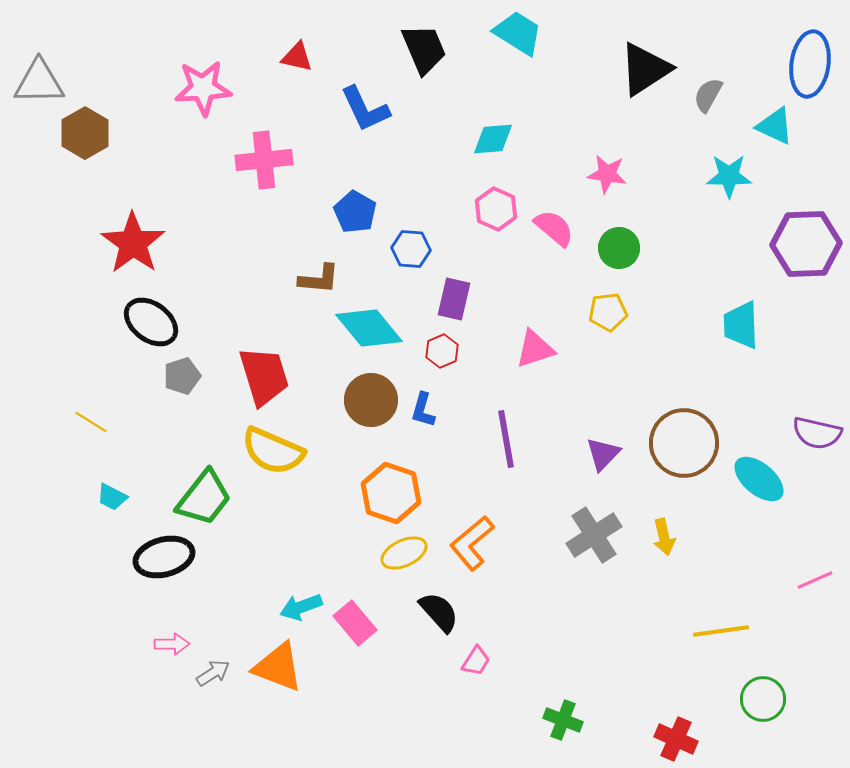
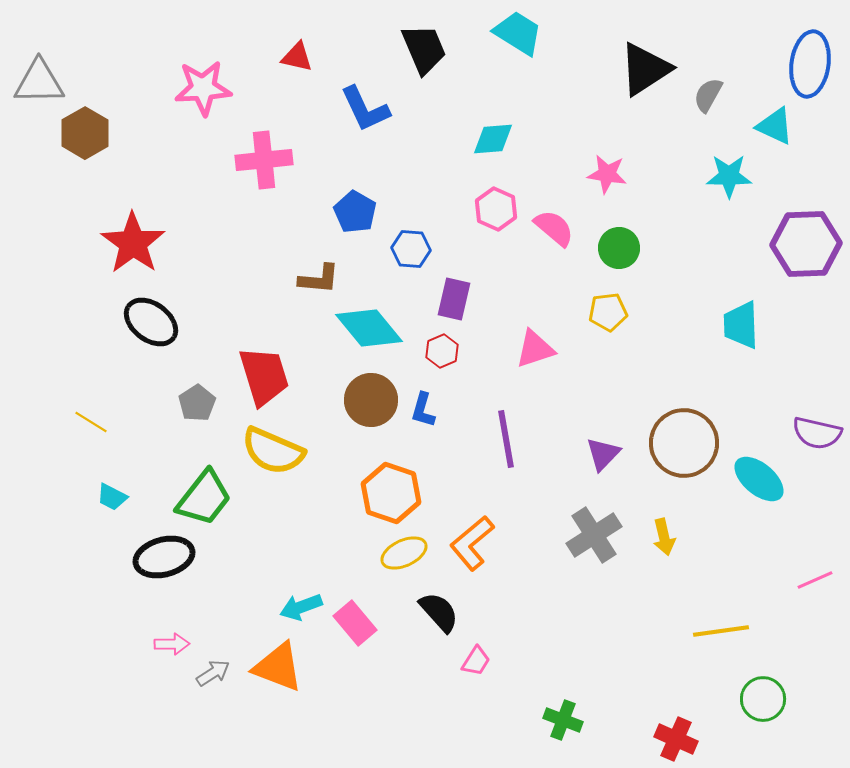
gray pentagon at (182, 376): moved 15 px right, 27 px down; rotated 15 degrees counterclockwise
